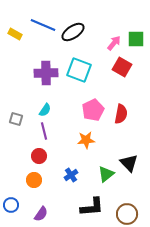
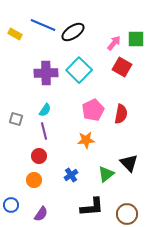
cyan square: rotated 25 degrees clockwise
